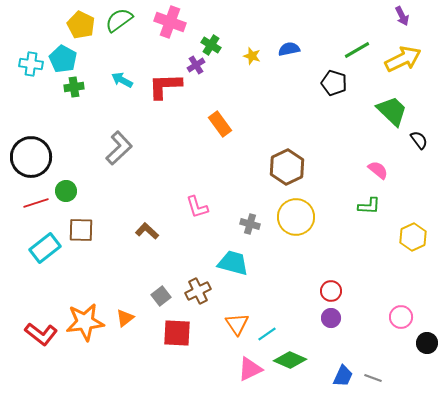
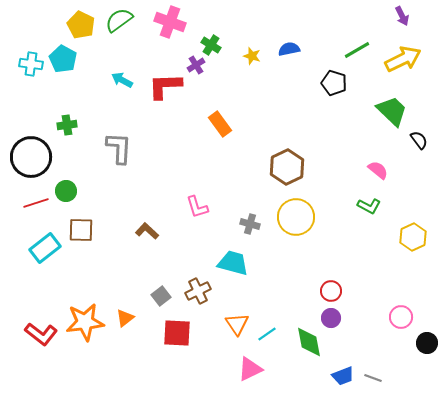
green cross at (74, 87): moved 7 px left, 38 px down
gray L-shape at (119, 148): rotated 44 degrees counterclockwise
green L-shape at (369, 206): rotated 25 degrees clockwise
green diamond at (290, 360): moved 19 px right, 18 px up; rotated 56 degrees clockwise
blue trapezoid at (343, 376): rotated 45 degrees clockwise
